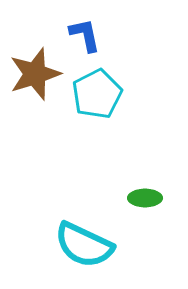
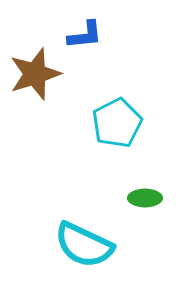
blue L-shape: rotated 96 degrees clockwise
cyan pentagon: moved 20 px right, 29 px down
